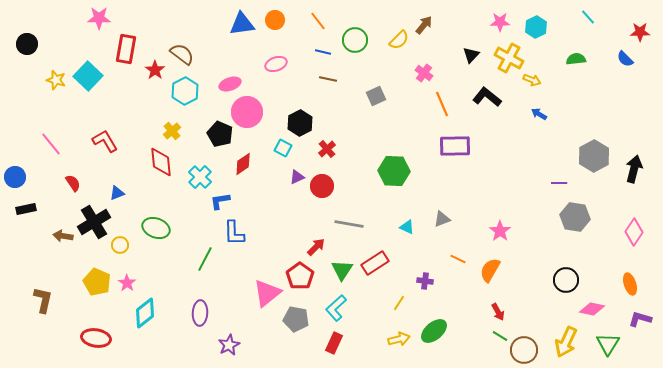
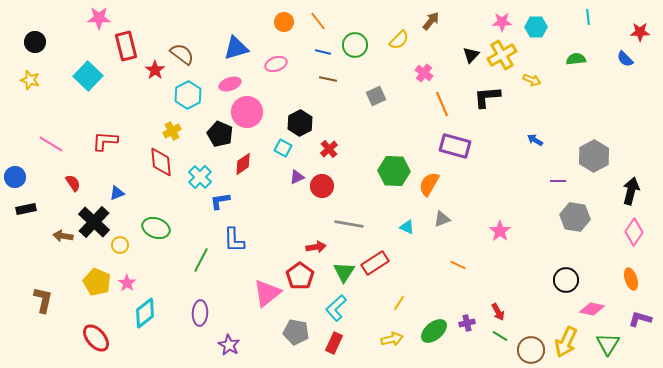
cyan line at (588, 17): rotated 35 degrees clockwise
orange circle at (275, 20): moved 9 px right, 2 px down
pink star at (500, 22): moved 2 px right
blue triangle at (242, 24): moved 6 px left, 24 px down; rotated 8 degrees counterclockwise
brown arrow at (424, 25): moved 7 px right, 4 px up
cyan hexagon at (536, 27): rotated 25 degrees clockwise
green circle at (355, 40): moved 5 px down
black circle at (27, 44): moved 8 px right, 2 px up
red rectangle at (126, 49): moved 3 px up; rotated 24 degrees counterclockwise
yellow cross at (509, 58): moved 7 px left, 3 px up; rotated 32 degrees clockwise
yellow star at (56, 80): moved 26 px left
cyan hexagon at (185, 91): moved 3 px right, 4 px down
black L-shape at (487, 97): rotated 44 degrees counterclockwise
blue arrow at (539, 114): moved 4 px left, 26 px down
yellow cross at (172, 131): rotated 12 degrees clockwise
red L-shape at (105, 141): rotated 56 degrees counterclockwise
pink line at (51, 144): rotated 20 degrees counterclockwise
purple rectangle at (455, 146): rotated 16 degrees clockwise
red cross at (327, 149): moved 2 px right
black arrow at (634, 169): moved 3 px left, 22 px down
purple line at (559, 183): moved 1 px left, 2 px up
black cross at (94, 222): rotated 16 degrees counterclockwise
blue L-shape at (234, 233): moved 7 px down
red arrow at (316, 247): rotated 36 degrees clockwise
green line at (205, 259): moved 4 px left, 1 px down
orange line at (458, 259): moved 6 px down
green triangle at (342, 270): moved 2 px right, 2 px down
orange semicircle at (490, 270): moved 61 px left, 86 px up
purple cross at (425, 281): moved 42 px right, 42 px down; rotated 21 degrees counterclockwise
orange ellipse at (630, 284): moved 1 px right, 5 px up
gray pentagon at (296, 319): moved 13 px down
red ellipse at (96, 338): rotated 40 degrees clockwise
yellow arrow at (399, 339): moved 7 px left
purple star at (229, 345): rotated 15 degrees counterclockwise
brown circle at (524, 350): moved 7 px right
